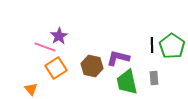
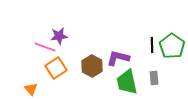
purple star: rotated 24 degrees clockwise
brown hexagon: rotated 15 degrees clockwise
